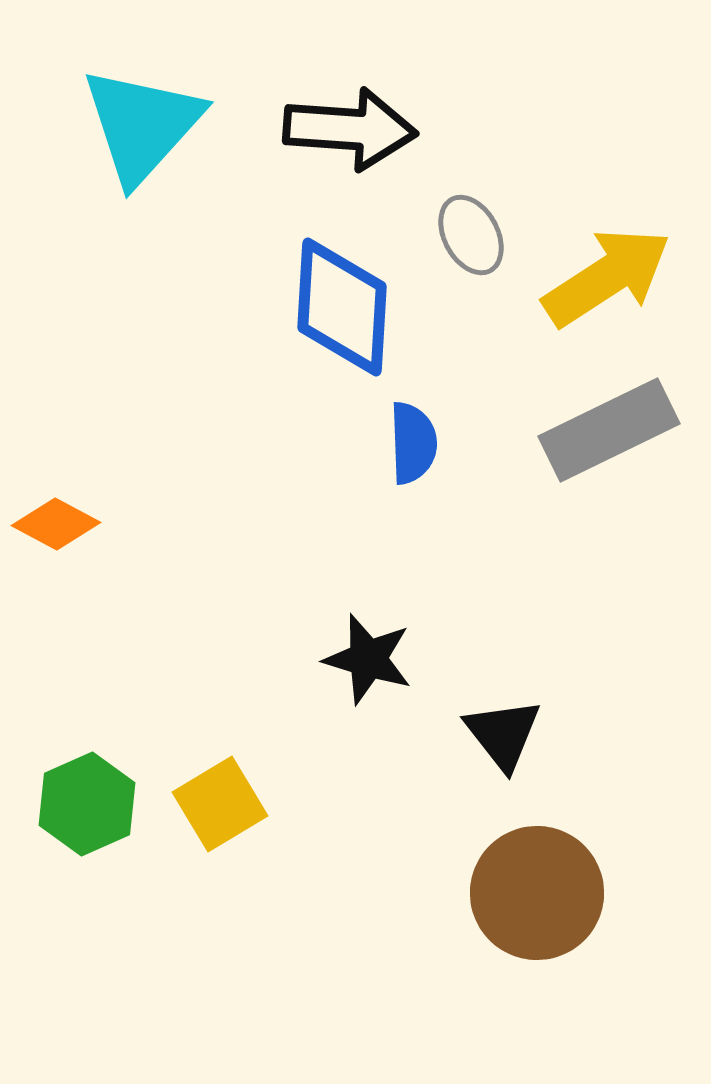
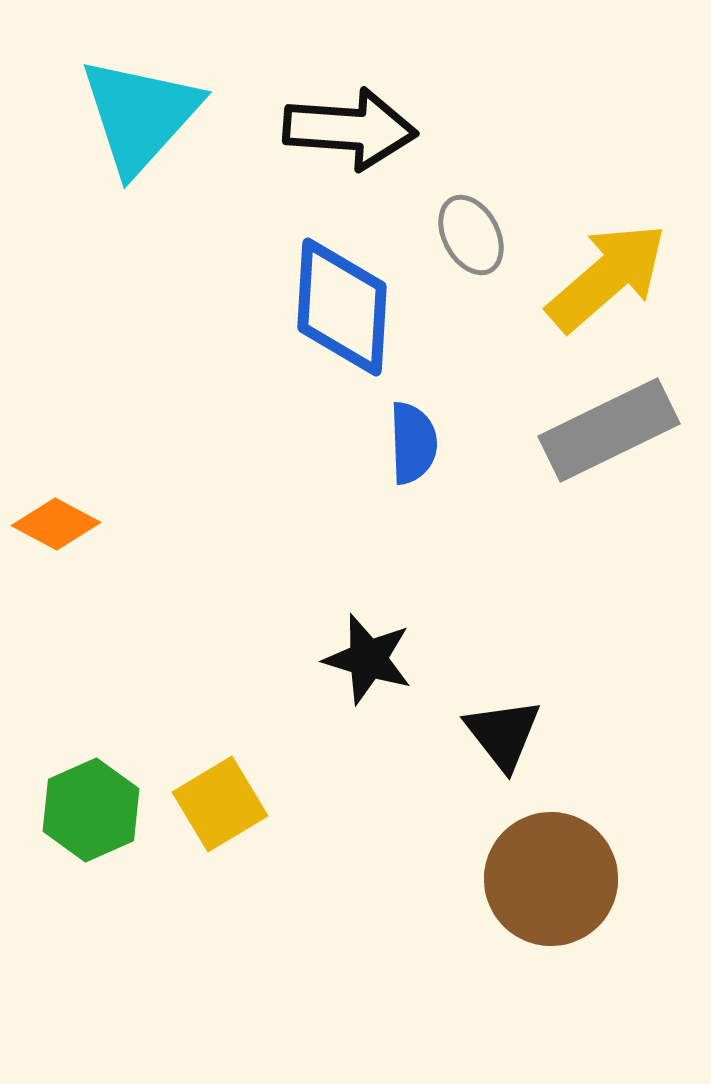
cyan triangle: moved 2 px left, 10 px up
yellow arrow: rotated 8 degrees counterclockwise
green hexagon: moved 4 px right, 6 px down
brown circle: moved 14 px right, 14 px up
